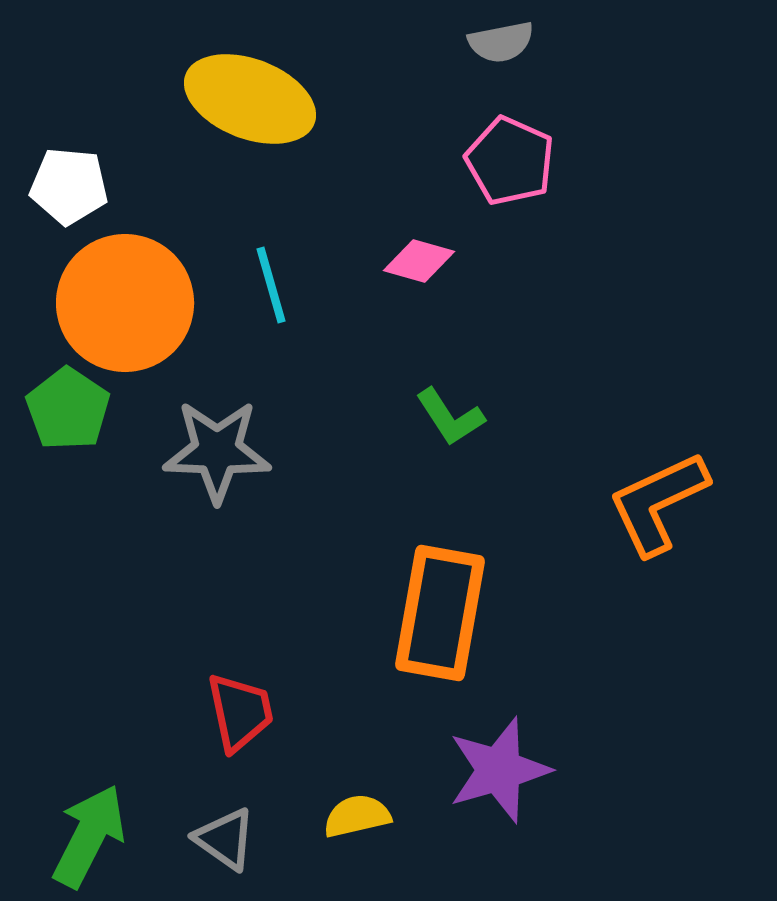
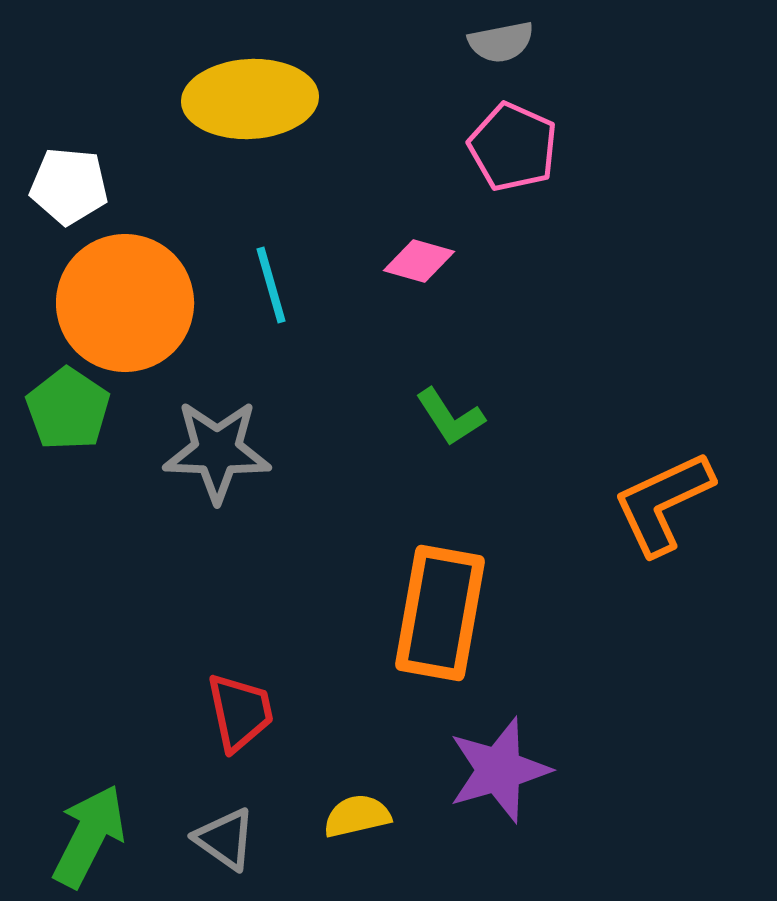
yellow ellipse: rotated 24 degrees counterclockwise
pink pentagon: moved 3 px right, 14 px up
orange L-shape: moved 5 px right
